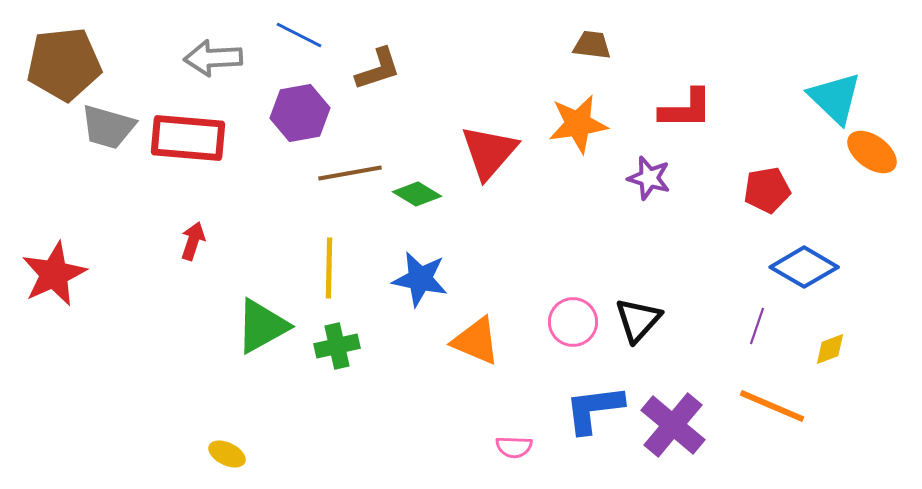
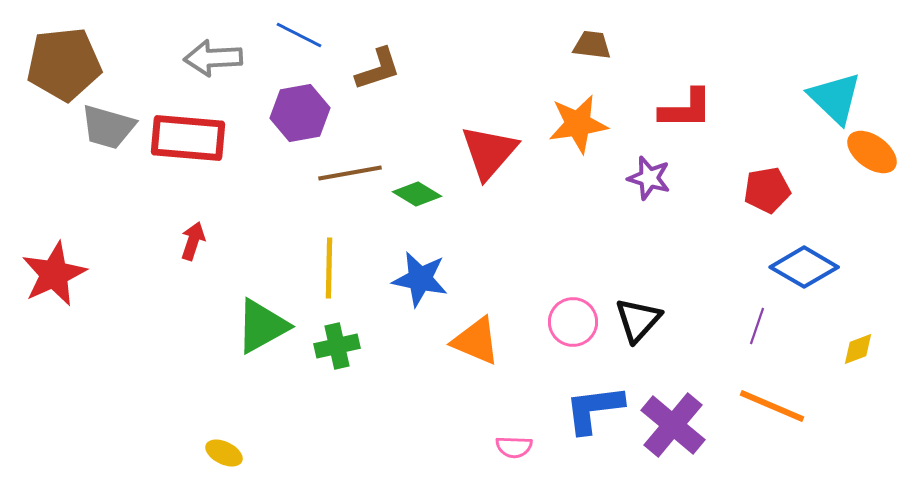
yellow diamond: moved 28 px right
yellow ellipse: moved 3 px left, 1 px up
